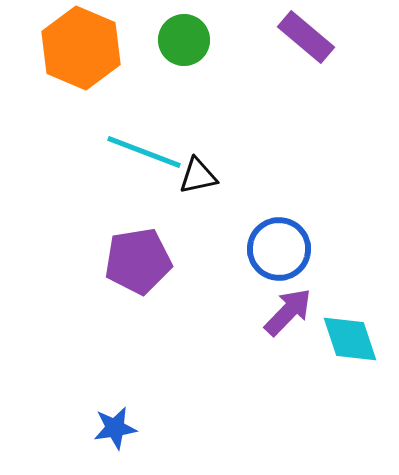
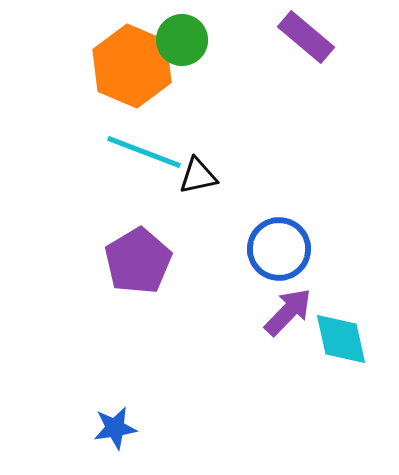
green circle: moved 2 px left
orange hexagon: moved 51 px right, 18 px down
purple pentagon: rotated 22 degrees counterclockwise
cyan diamond: moved 9 px left; rotated 6 degrees clockwise
